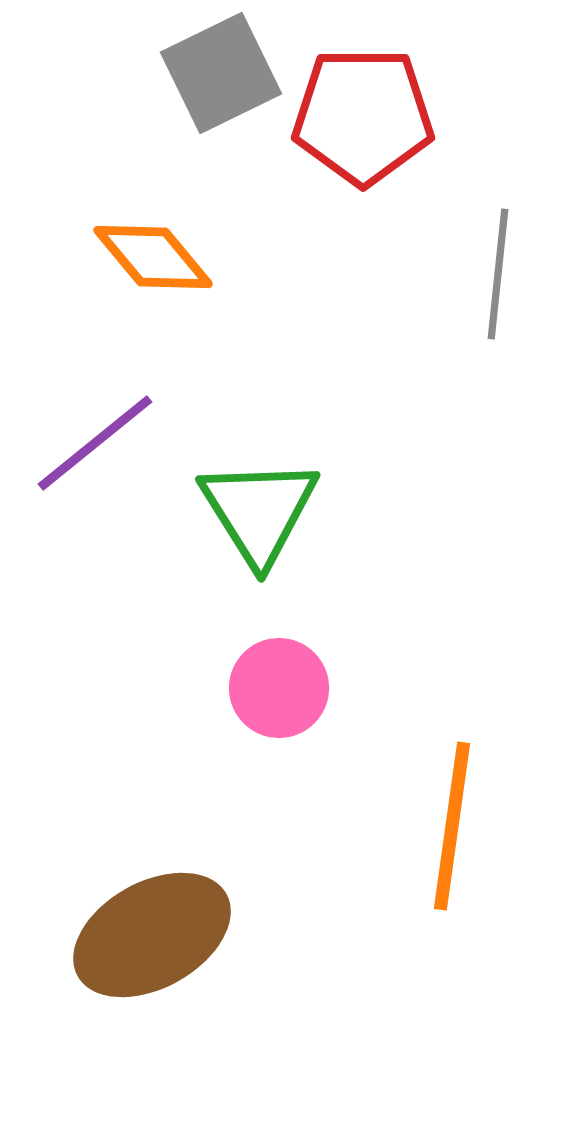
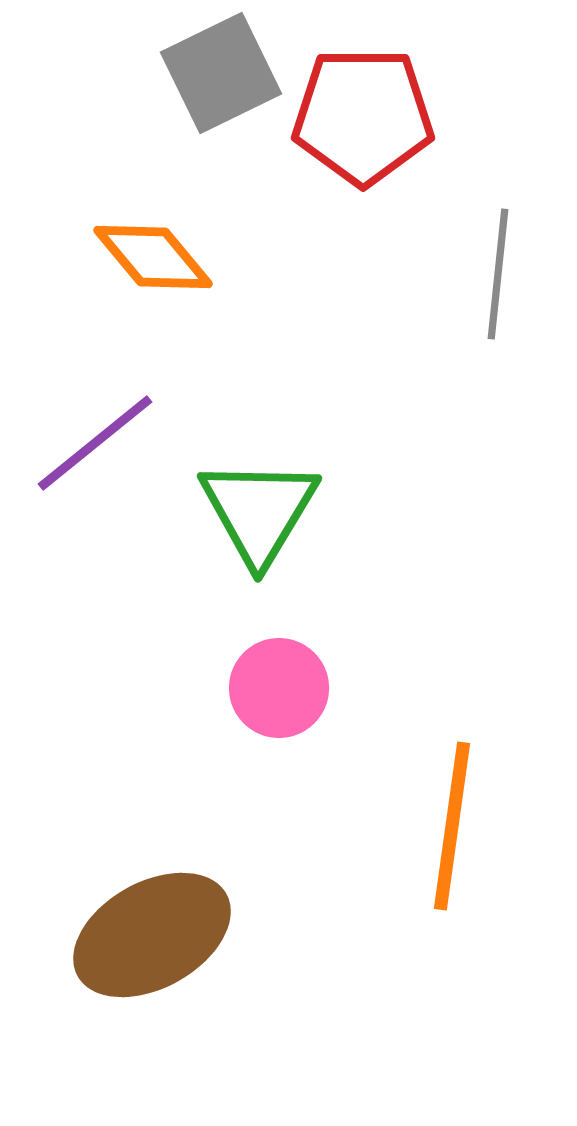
green triangle: rotated 3 degrees clockwise
